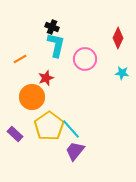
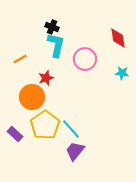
red diamond: rotated 35 degrees counterclockwise
yellow pentagon: moved 4 px left, 1 px up
